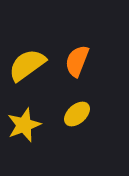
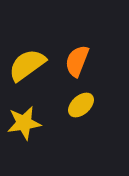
yellow ellipse: moved 4 px right, 9 px up
yellow star: moved 2 px up; rotated 12 degrees clockwise
